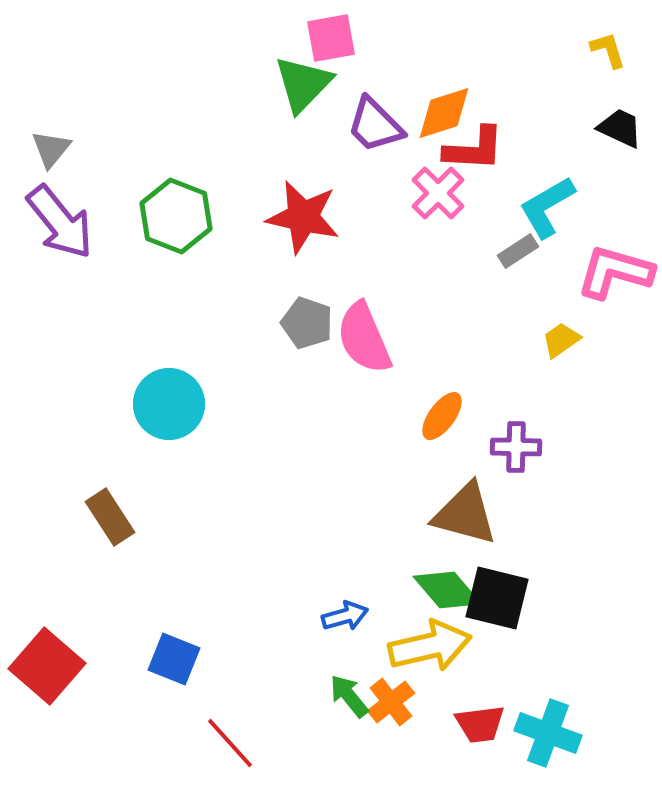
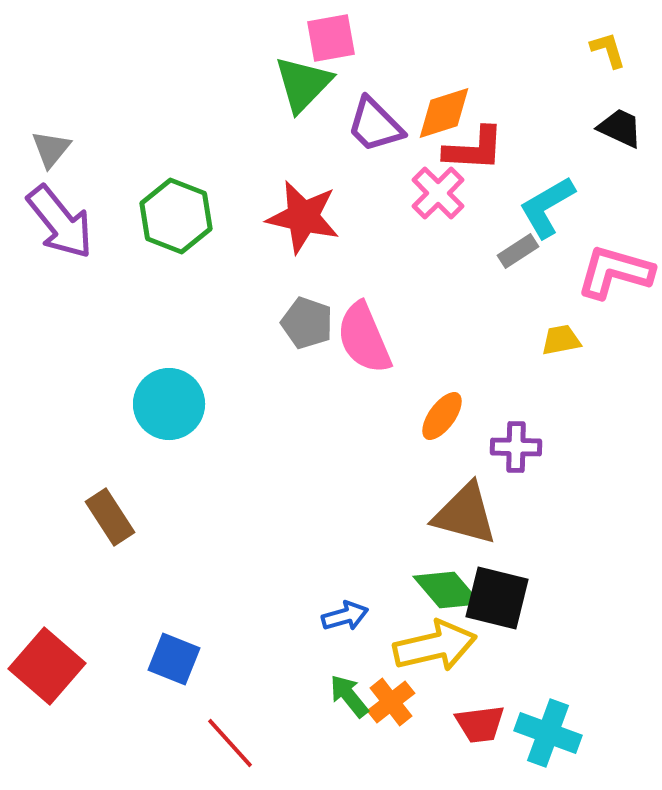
yellow trapezoid: rotated 24 degrees clockwise
yellow arrow: moved 5 px right
